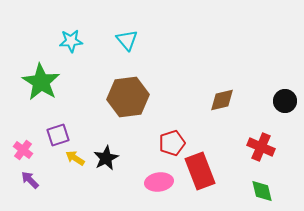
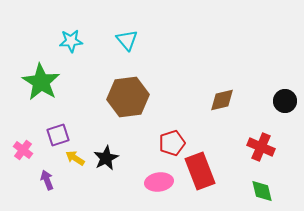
purple arrow: moved 17 px right; rotated 24 degrees clockwise
